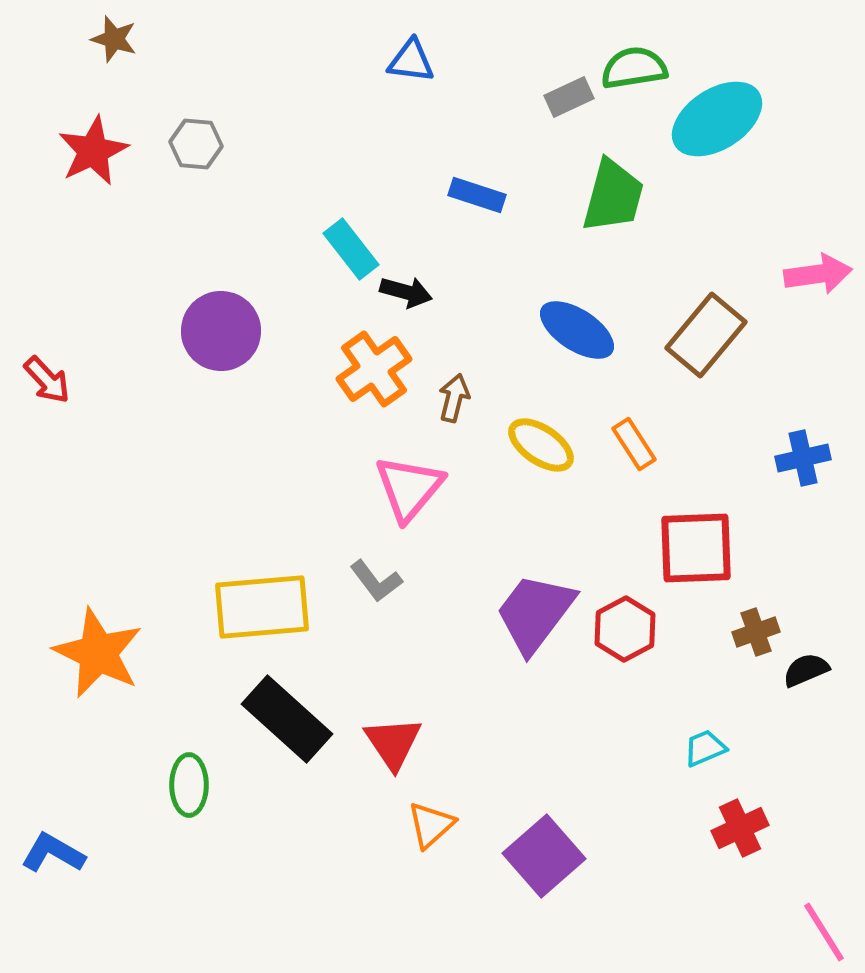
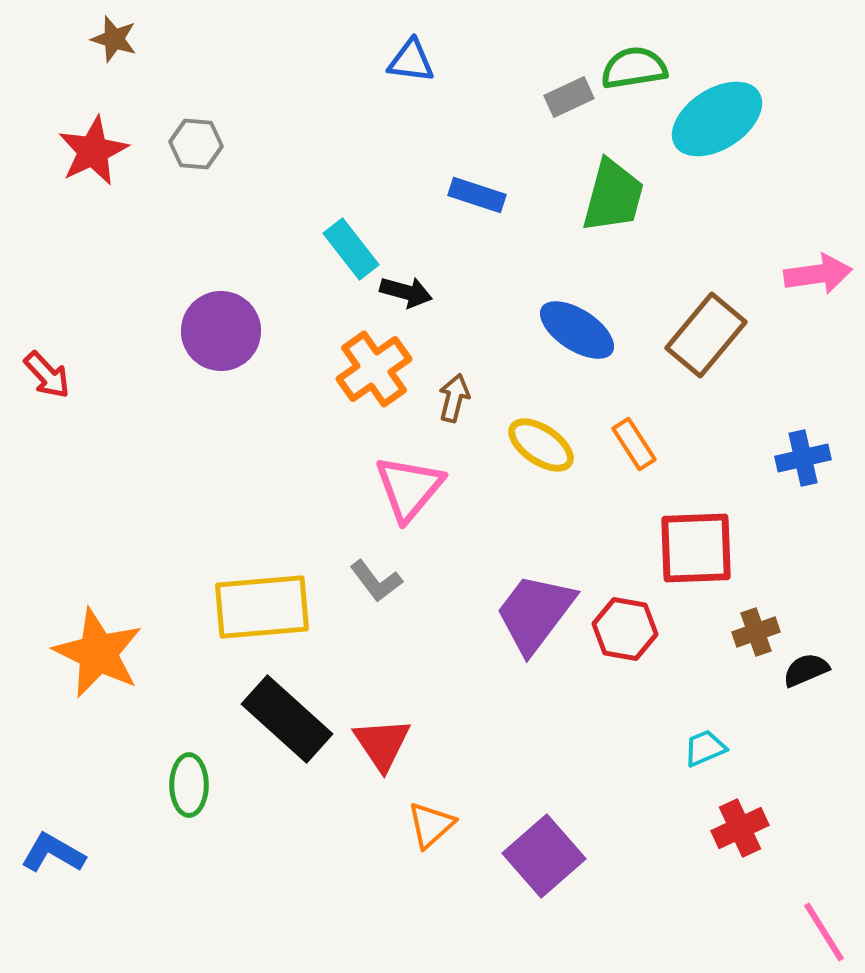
red arrow: moved 5 px up
red hexagon: rotated 22 degrees counterclockwise
red triangle: moved 11 px left, 1 px down
